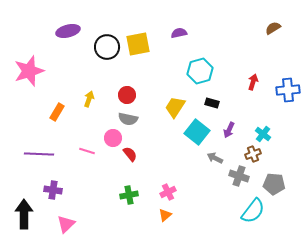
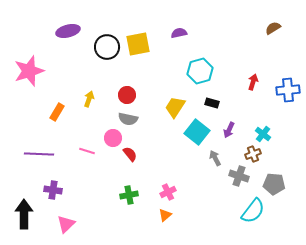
gray arrow: rotated 35 degrees clockwise
